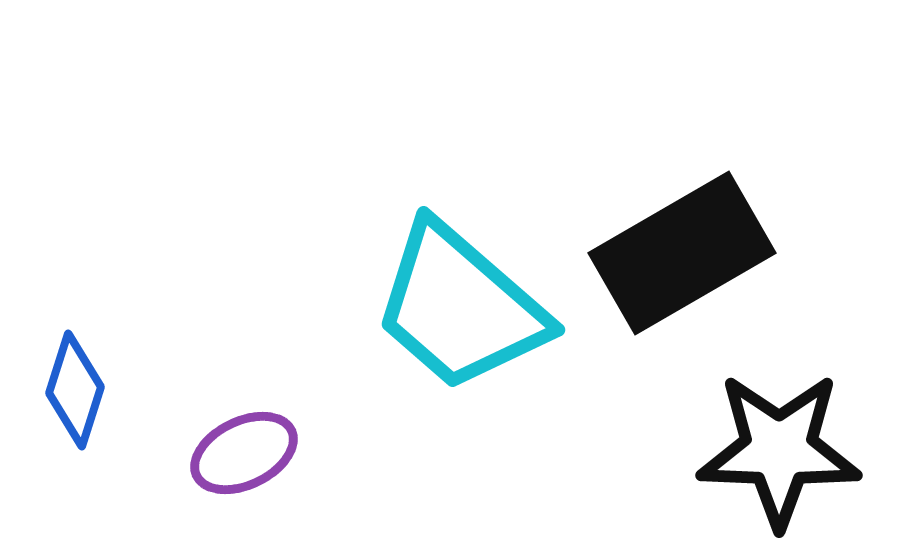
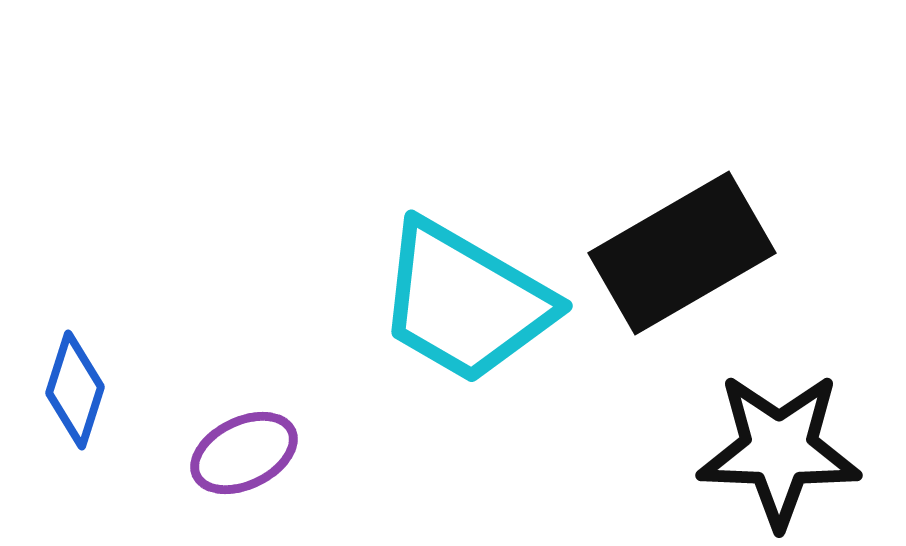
cyan trapezoid: moved 5 px right, 5 px up; rotated 11 degrees counterclockwise
